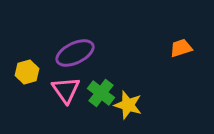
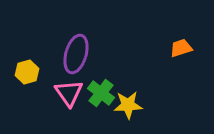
purple ellipse: moved 1 px right, 1 px down; rotated 48 degrees counterclockwise
pink triangle: moved 3 px right, 3 px down
yellow star: rotated 20 degrees counterclockwise
